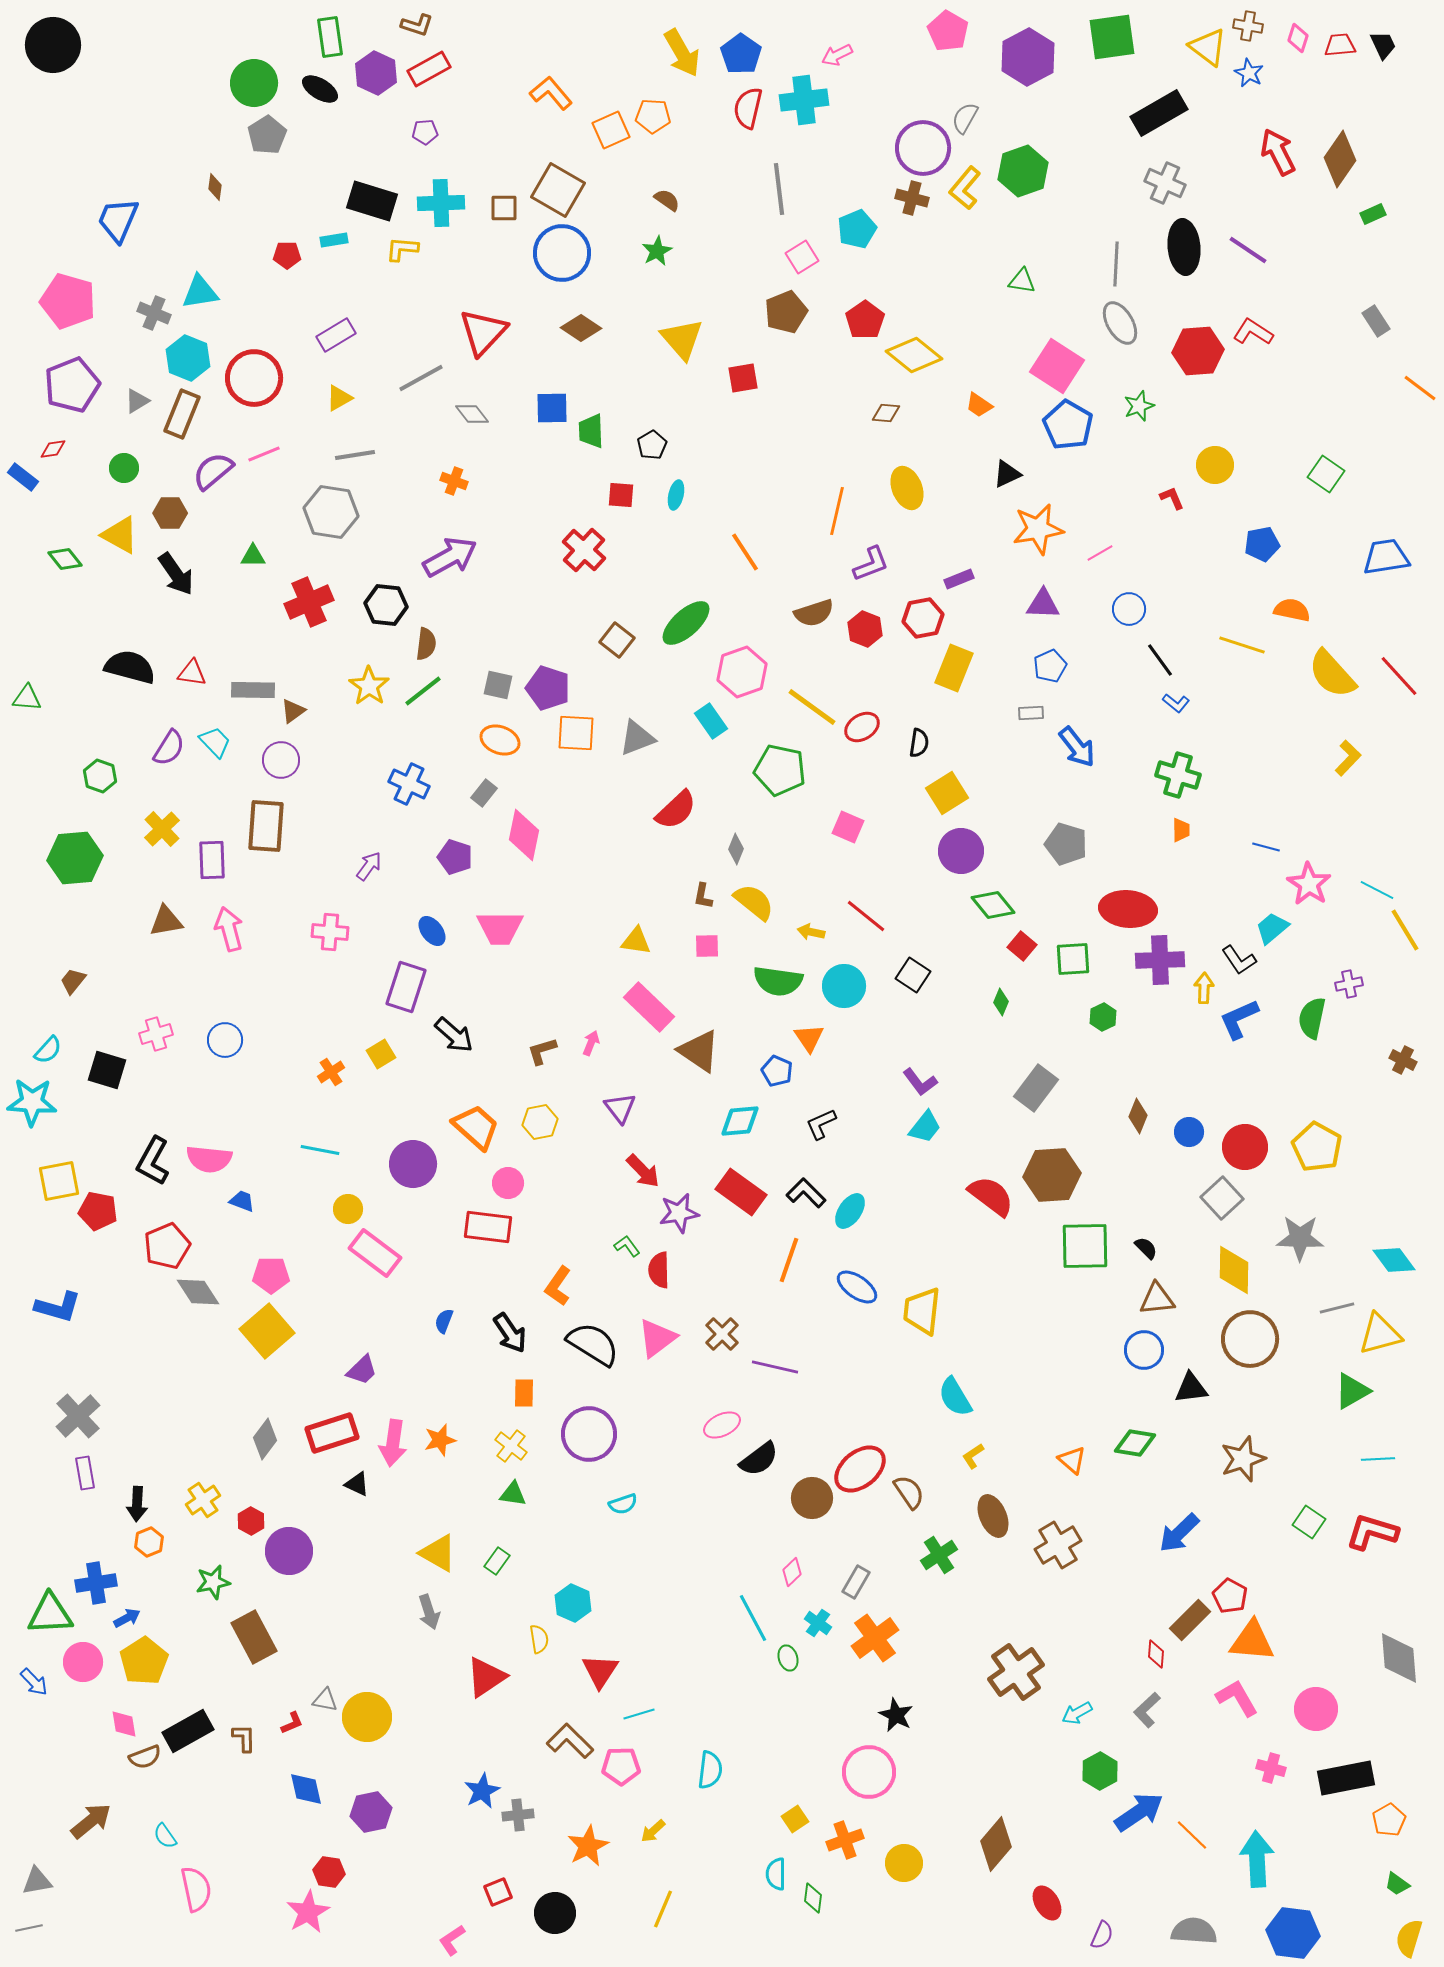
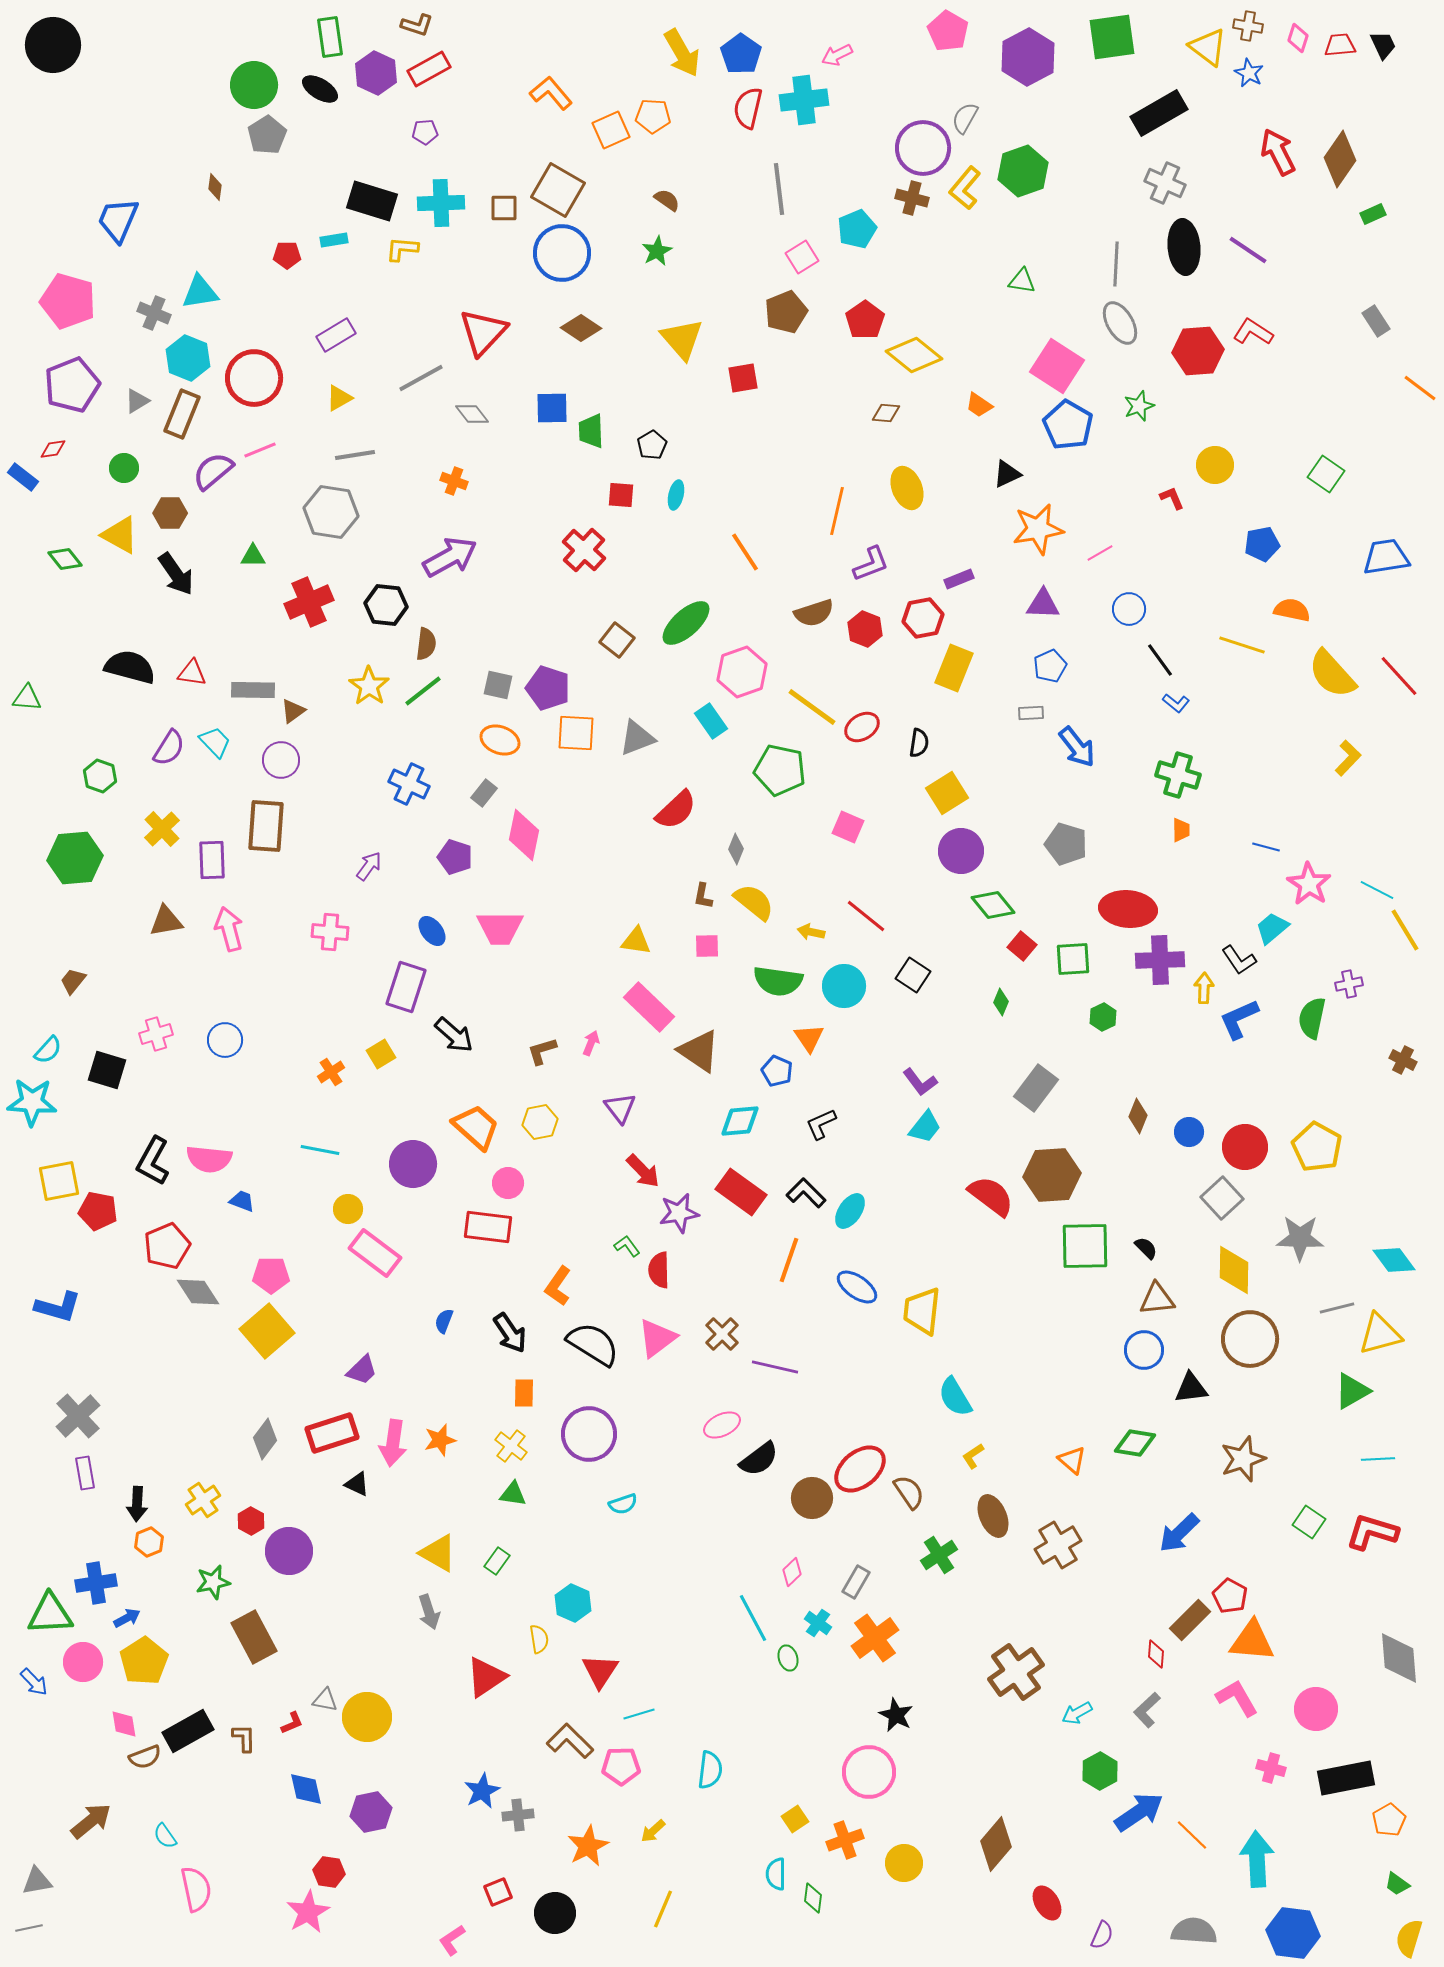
green circle at (254, 83): moved 2 px down
pink line at (264, 454): moved 4 px left, 4 px up
